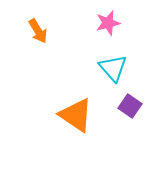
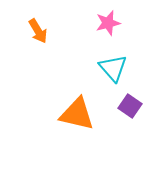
orange triangle: moved 1 px right, 1 px up; rotated 21 degrees counterclockwise
